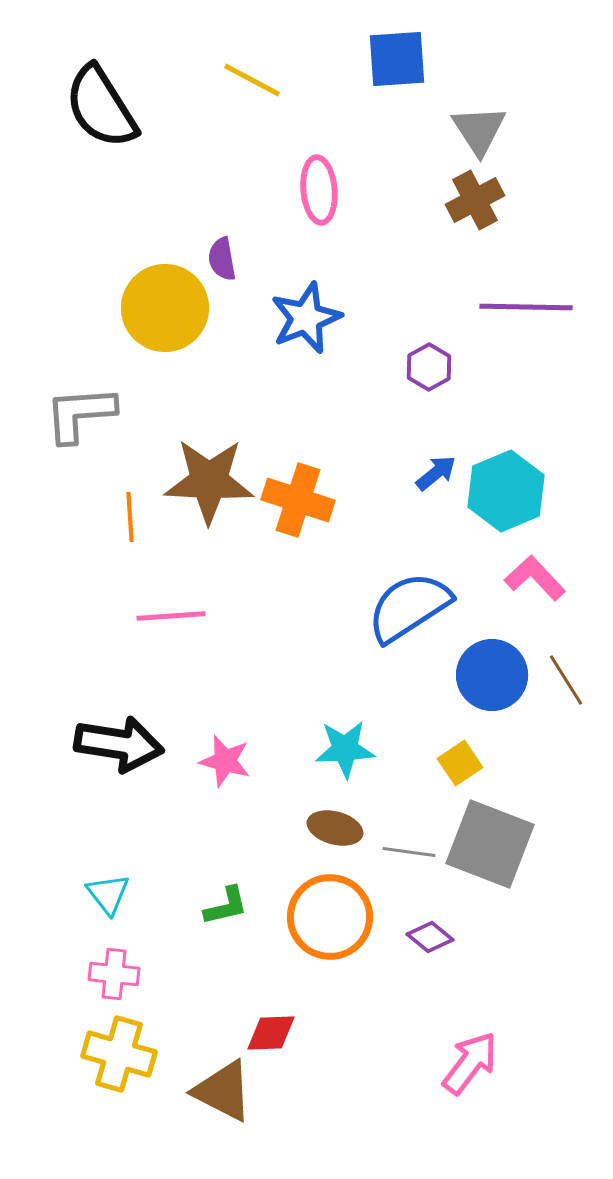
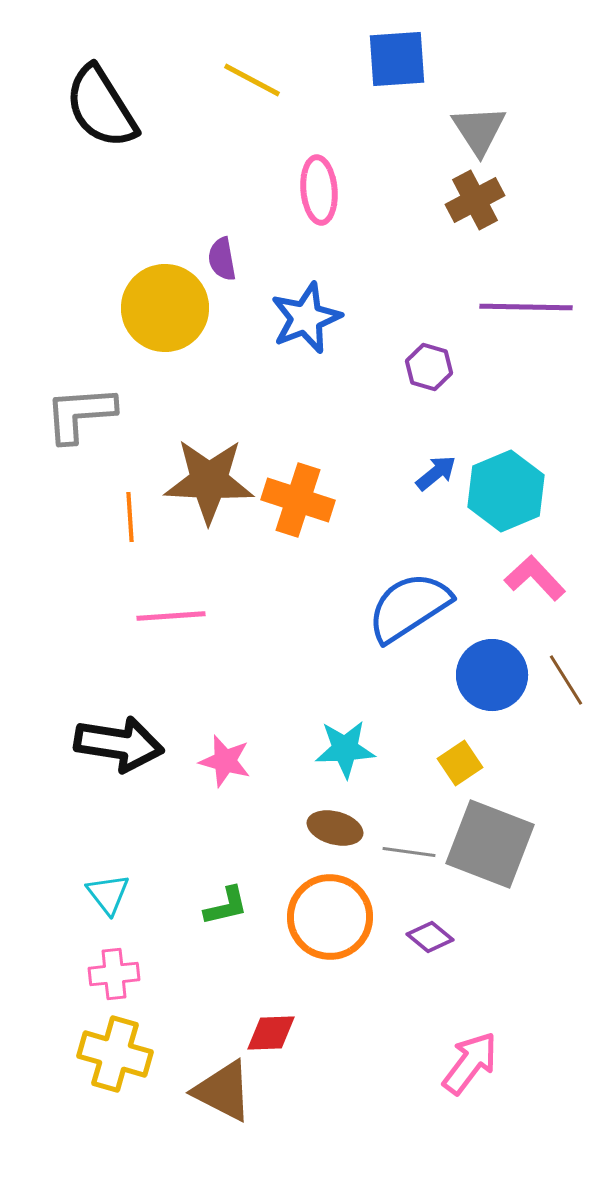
purple hexagon: rotated 15 degrees counterclockwise
pink cross: rotated 12 degrees counterclockwise
yellow cross: moved 4 px left
